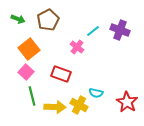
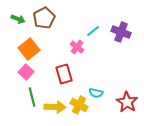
brown pentagon: moved 4 px left, 2 px up
purple cross: moved 1 px right, 2 px down
red rectangle: moved 3 px right; rotated 54 degrees clockwise
green line: moved 1 px down
